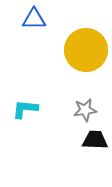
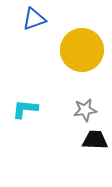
blue triangle: rotated 20 degrees counterclockwise
yellow circle: moved 4 px left
